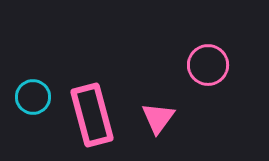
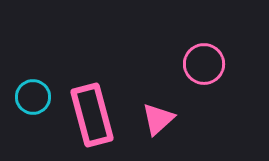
pink circle: moved 4 px left, 1 px up
pink triangle: moved 1 px down; rotated 12 degrees clockwise
